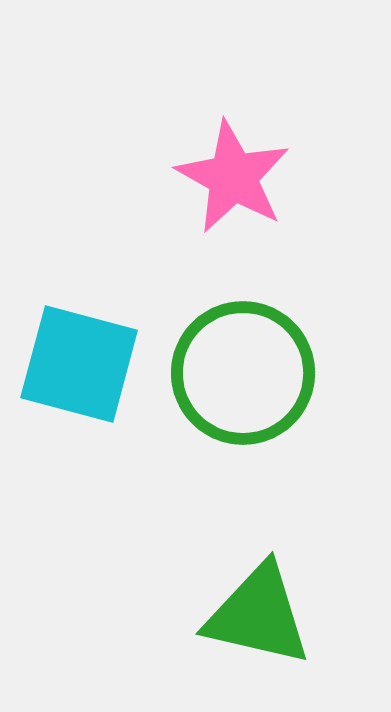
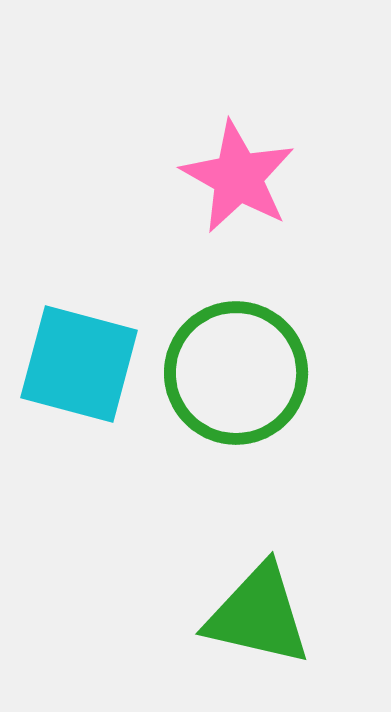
pink star: moved 5 px right
green circle: moved 7 px left
